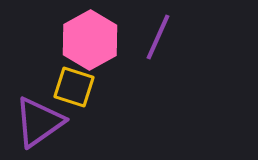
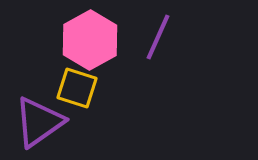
yellow square: moved 3 px right, 1 px down
